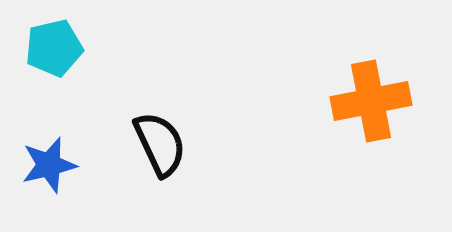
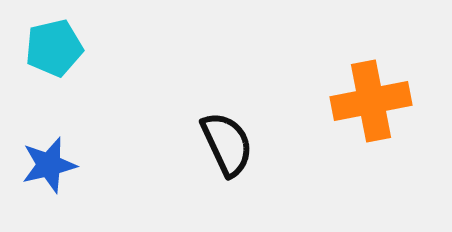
black semicircle: moved 67 px right
